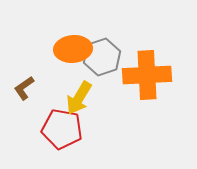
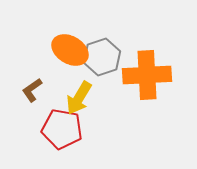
orange ellipse: moved 3 px left, 1 px down; rotated 36 degrees clockwise
brown L-shape: moved 8 px right, 2 px down
